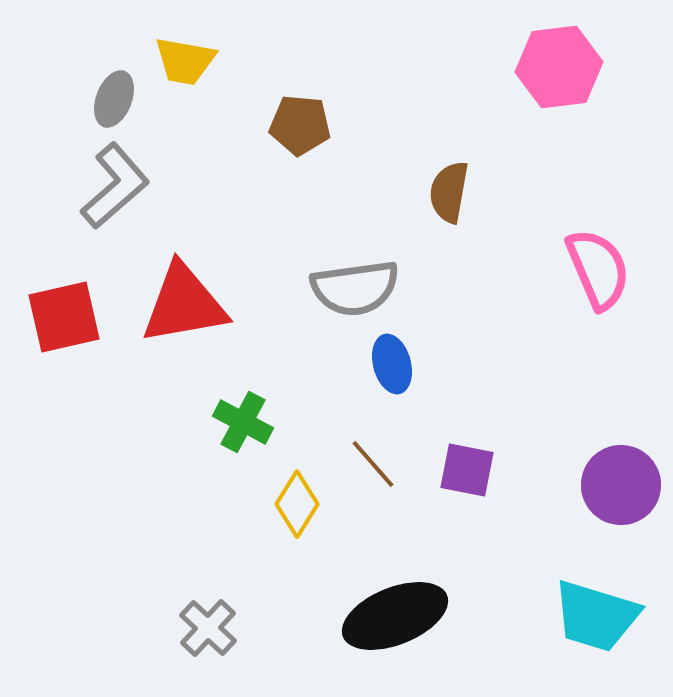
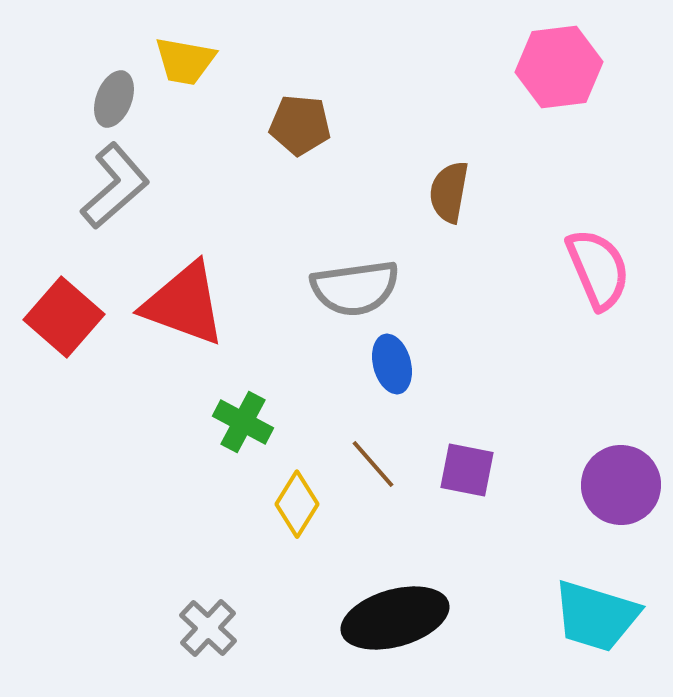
red triangle: rotated 30 degrees clockwise
red square: rotated 36 degrees counterclockwise
black ellipse: moved 2 px down; rotated 6 degrees clockwise
